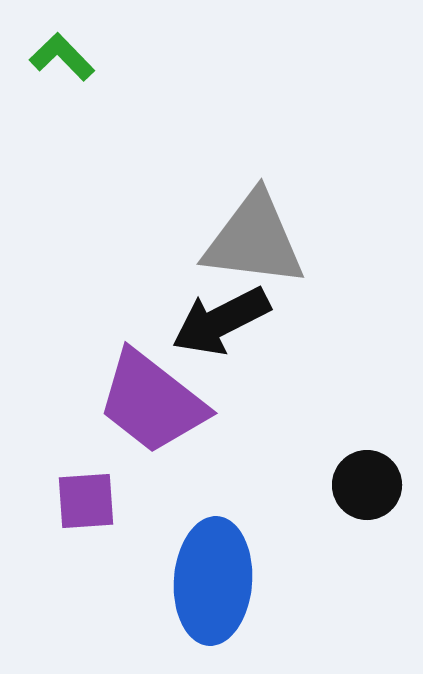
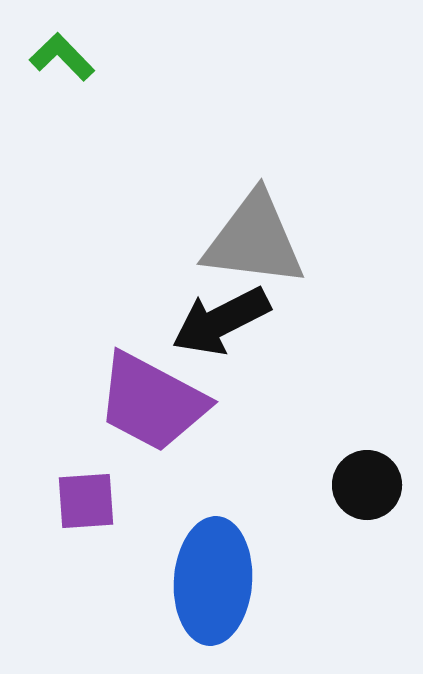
purple trapezoid: rotated 10 degrees counterclockwise
